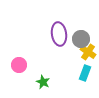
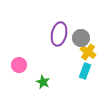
purple ellipse: rotated 20 degrees clockwise
gray circle: moved 1 px up
cyan rectangle: moved 2 px up
